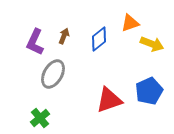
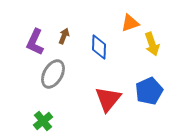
blue diamond: moved 8 px down; rotated 50 degrees counterclockwise
yellow arrow: rotated 50 degrees clockwise
red triangle: moved 1 px left, 1 px up; rotated 32 degrees counterclockwise
green cross: moved 3 px right, 3 px down
